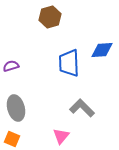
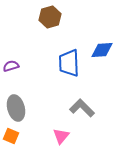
orange square: moved 1 px left, 3 px up
